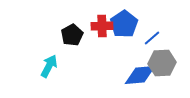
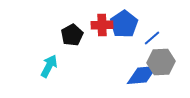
red cross: moved 1 px up
gray hexagon: moved 1 px left, 1 px up
blue diamond: moved 2 px right
